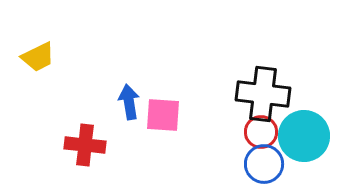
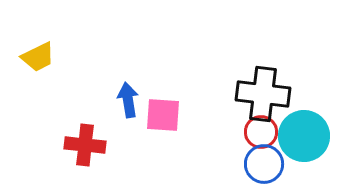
blue arrow: moved 1 px left, 2 px up
